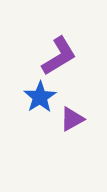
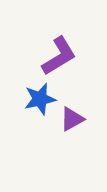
blue star: moved 2 px down; rotated 20 degrees clockwise
